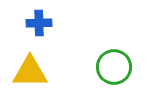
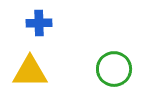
green circle: moved 2 px down
